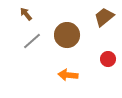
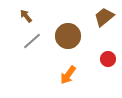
brown arrow: moved 2 px down
brown circle: moved 1 px right, 1 px down
orange arrow: rotated 60 degrees counterclockwise
